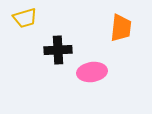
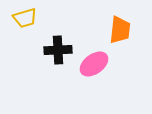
orange trapezoid: moved 1 px left, 2 px down
pink ellipse: moved 2 px right, 8 px up; rotated 28 degrees counterclockwise
